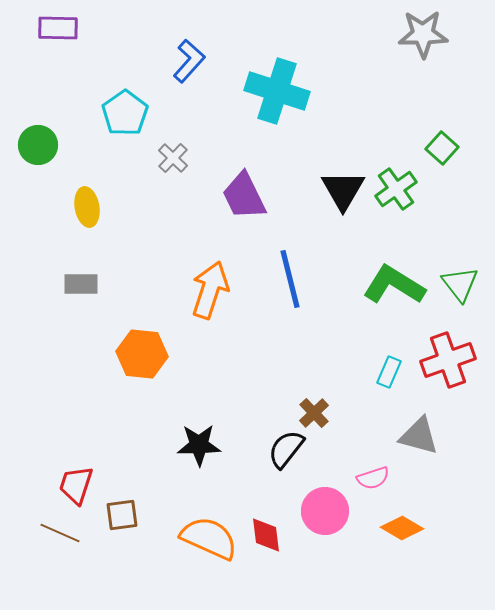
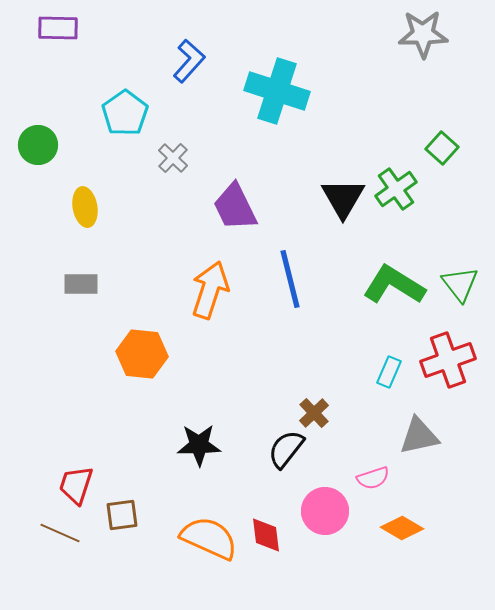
black triangle: moved 8 px down
purple trapezoid: moved 9 px left, 11 px down
yellow ellipse: moved 2 px left
gray triangle: rotated 27 degrees counterclockwise
